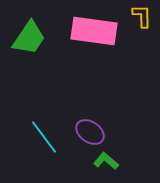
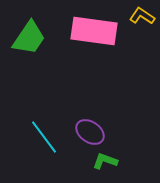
yellow L-shape: rotated 55 degrees counterclockwise
green L-shape: moved 1 px left; rotated 20 degrees counterclockwise
